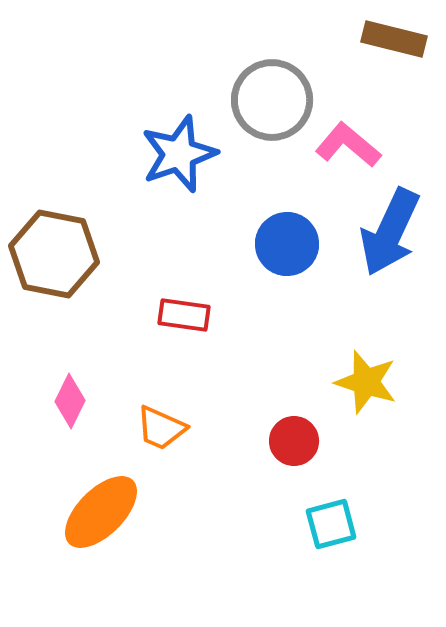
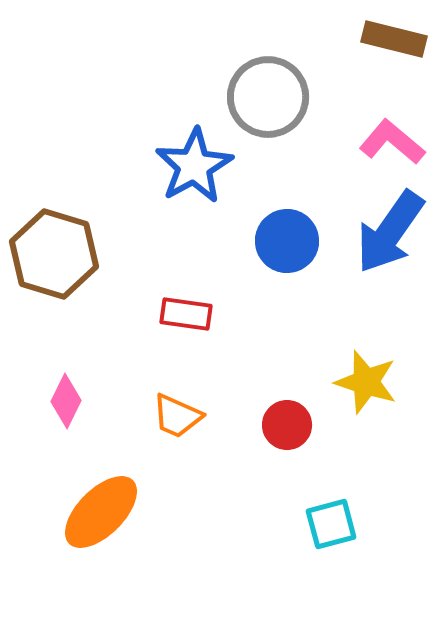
gray circle: moved 4 px left, 3 px up
pink L-shape: moved 44 px right, 3 px up
blue star: moved 15 px right, 12 px down; rotated 10 degrees counterclockwise
blue arrow: rotated 10 degrees clockwise
blue circle: moved 3 px up
brown hexagon: rotated 6 degrees clockwise
red rectangle: moved 2 px right, 1 px up
pink diamond: moved 4 px left
orange trapezoid: moved 16 px right, 12 px up
red circle: moved 7 px left, 16 px up
